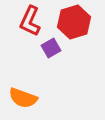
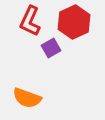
red hexagon: rotated 8 degrees counterclockwise
orange semicircle: moved 4 px right
